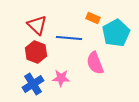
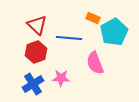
cyan pentagon: moved 2 px left, 1 px up
red hexagon: rotated 20 degrees clockwise
